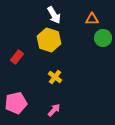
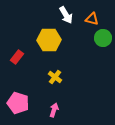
white arrow: moved 12 px right
orange triangle: rotated 16 degrees clockwise
yellow hexagon: rotated 20 degrees counterclockwise
pink pentagon: moved 2 px right; rotated 30 degrees clockwise
pink arrow: rotated 24 degrees counterclockwise
